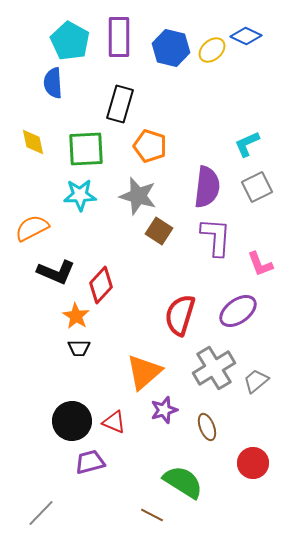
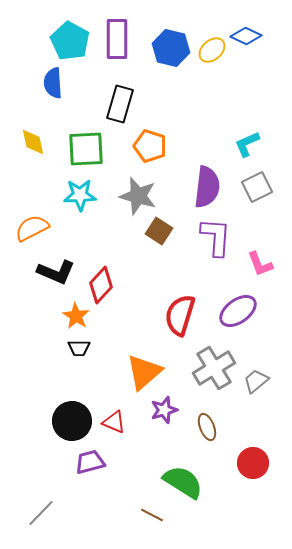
purple rectangle: moved 2 px left, 2 px down
